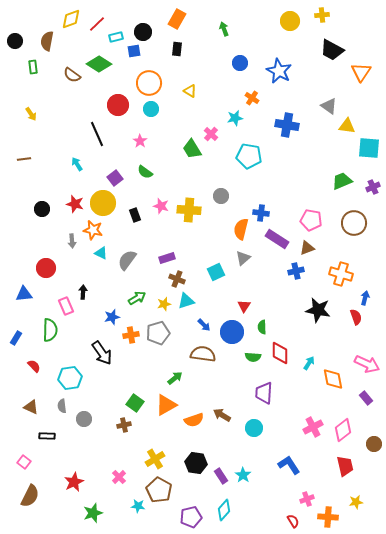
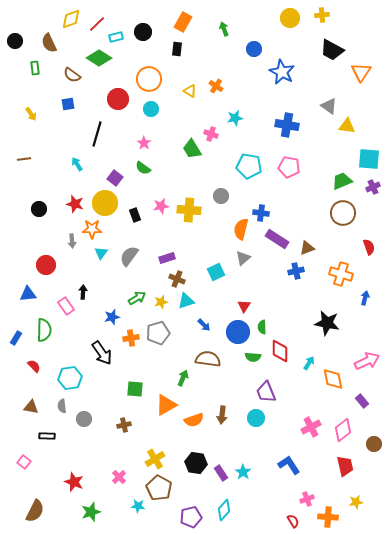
orange rectangle at (177, 19): moved 6 px right, 3 px down
yellow circle at (290, 21): moved 3 px up
brown semicircle at (47, 41): moved 2 px right, 2 px down; rotated 36 degrees counterclockwise
blue square at (134, 51): moved 66 px left, 53 px down
blue circle at (240, 63): moved 14 px right, 14 px up
green diamond at (99, 64): moved 6 px up
green rectangle at (33, 67): moved 2 px right, 1 px down
blue star at (279, 71): moved 3 px right, 1 px down
orange circle at (149, 83): moved 4 px up
orange cross at (252, 98): moved 36 px left, 12 px up
red circle at (118, 105): moved 6 px up
black line at (97, 134): rotated 40 degrees clockwise
pink cross at (211, 134): rotated 24 degrees counterclockwise
pink star at (140, 141): moved 4 px right, 2 px down
cyan square at (369, 148): moved 11 px down
cyan pentagon at (249, 156): moved 10 px down
green semicircle at (145, 172): moved 2 px left, 4 px up
purple square at (115, 178): rotated 14 degrees counterclockwise
yellow circle at (103, 203): moved 2 px right
pink star at (161, 206): rotated 28 degrees counterclockwise
black circle at (42, 209): moved 3 px left
pink pentagon at (311, 220): moved 22 px left, 53 px up
brown circle at (354, 223): moved 11 px left, 10 px up
orange star at (93, 230): moved 1 px left, 1 px up; rotated 12 degrees counterclockwise
cyan triangle at (101, 253): rotated 40 degrees clockwise
gray semicircle at (127, 260): moved 2 px right, 4 px up
red circle at (46, 268): moved 3 px up
blue triangle at (24, 294): moved 4 px right
yellow star at (164, 304): moved 3 px left, 2 px up
pink rectangle at (66, 306): rotated 12 degrees counterclockwise
black star at (318, 310): moved 9 px right, 13 px down
red semicircle at (356, 317): moved 13 px right, 70 px up
green semicircle at (50, 330): moved 6 px left
blue circle at (232, 332): moved 6 px right
orange cross at (131, 335): moved 3 px down
red diamond at (280, 353): moved 2 px up
brown semicircle at (203, 354): moved 5 px right, 5 px down
pink arrow at (367, 364): moved 3 px up; rotated 50 degrees counterclockwise
green arrow at (175, 378): moved 8 px right; rotated 28 degrees counterclockwise
purple trapezoid at (264, 393): moved 2 px right, 1 px up; rotated 25 degrees counterclockwise
purple rectangle at (366, 398): moved 4 px left, 3 px down
green square at (135, 403): moved 14 px up; rotated 30 degrees counterclockwise
brown triangle at (31, 407): rotated 14 degrees counterclockwise
brown arrow at (222, 415): rotated 114 degrees counterclockwise
pink cross at (313, 427): moved 2 px left
cyan circle at (254, 428): moved 2 px right, 10 px up
cyan star at (243, 475): moved 3 px up
purple rectangle at (221, 476): moved 3 px up
red star at (74, 482): rotated 24 degrees counterclockwise
brown pentagon at (159, 490): moved 2 px up
brown semicircle at (30, 496): moved 5 px right, 15 px down
green star at (93, 513): moved 2 px left, 1 px up
